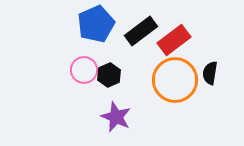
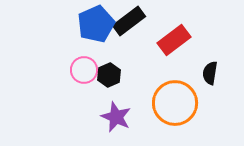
black rectangle: moved 12 px left, 10 px up
orange circle: moved 23 px down
